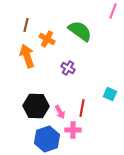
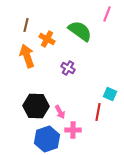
pink line: moved 6 px left, 3 px down
red line: moved 16 px right, 4 px down
